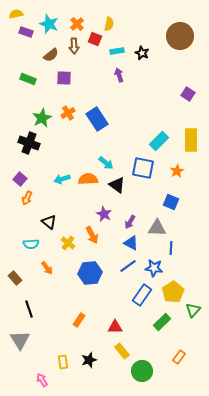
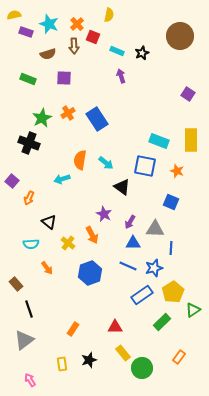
yellow semicircle at (16, 14): moved 2 px left, 1 px down
yellow semicircle at (109, 24): moved 9 px up
red square at (95, 39): moved 2 px left, 2 px up
cyan rectangle at (117, 51): rotated 32 degrees clockwise
black star at (142, 53): rotated 24 degrees clockwise
brown semicircle at (51, 55): moved 3 px left, 1 px up; rotated 21 degrees clockwise
purple arrow at (119, 75): moved 2 px right, 1 px down
cyan rectangle at (159, 141): rotated 66 degrees clockwise
blue square at (143, 168): moved 2 px right, 2 px up
orange star at (177, 171): rotated 24 degrees counterclockwise
purple square at (20, 179): moved 8 px left, 2 px down
orange semicircle at (88, 179): moved 8 px left, 19 px up; rotated 78 degrees counterclockwise
black triangle at (117, 185): moved 5 px right, 2 px down
orange arrow at (27, 198): moved 2 px right
gray triangle at (157, 228): moved 2 px left, 1 px down
blue triangle at (131, 243): moved 2 px right; rotated 28 degrees counterclockwise
blue line at (128, 266): rotated 60 degrees clockwise
blue star at (154, 268): rotated 24 degrees counterclockwise
blue hexagon at (90, 273): rotated 15 degrees counterclockwise
brown rectangle at (15, 278): moved 1 px right, 6 px down
blue rectangle at (142, 295): rotated 20 degrees clockwise
green triangle at (193, 310): rotated 14 degrees clockwise
orange rectangle at (79, 320): moved 6 px left, 9 px down
gray triangle at (20, 340): moved 4 px right; rotated 25 degrees clockwise
yellow rectangle at (122, 351): moved 1 px right, 2 px down
yellow rectangle at (63, 362): moved 1 px left, 2 px down
green circle at (142, 371): moved 3 px up
pink arrow at (42, 380): moved 12 px left
